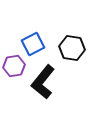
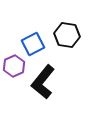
black hexagon: moved 5 px left, 13 px up
purple hexagon: rotated 15 degrees counterclockwise
